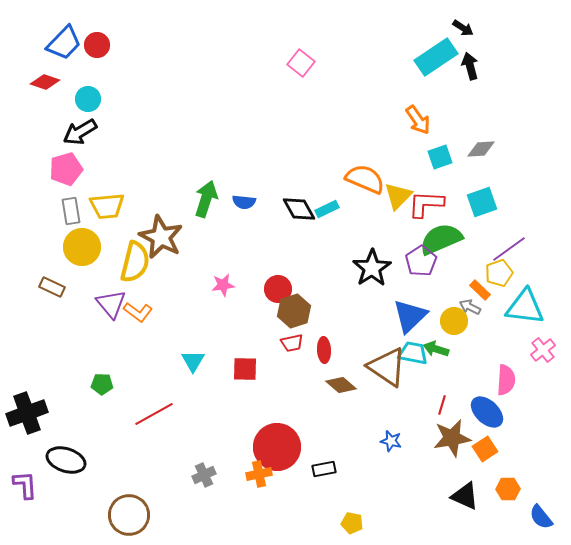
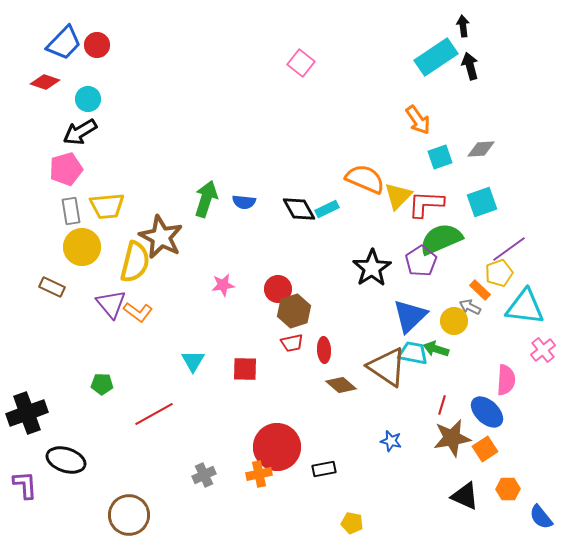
black arrow at (463, 28): moved 2 px up; rotated 130 degrees counterclockwise
